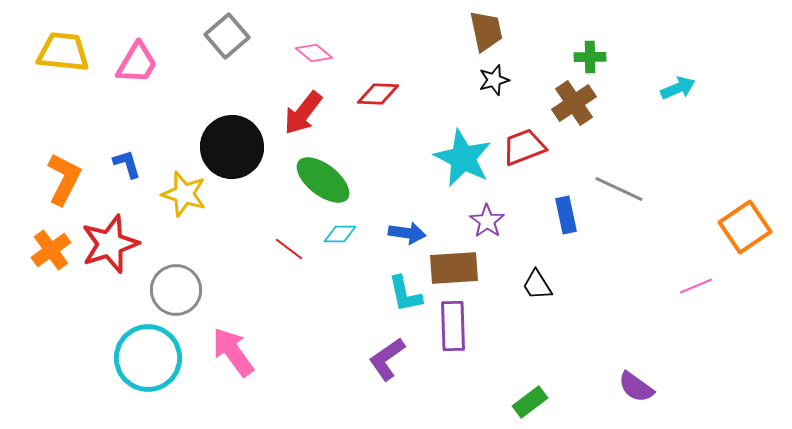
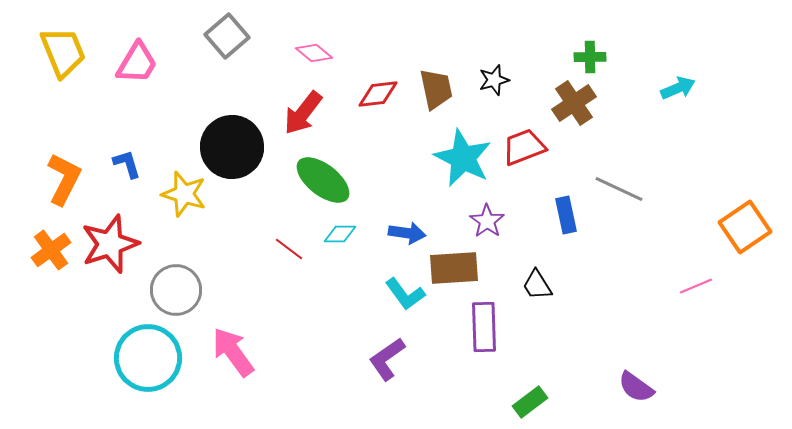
brown trapezoid: moved 50 px left, 58 px down
yellow trapezoid: rotated 62 degrees clockwise
red diamond: rotated 9 degrees counterclockwise
cyan L-shape: rotated 24 degrees counterclockwise
purple rectangle: moved 31 px right, 1 px down
